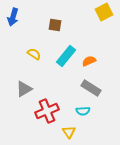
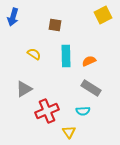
yellow square: moved 1 px left, 3 px down
cyan rectangle: rotated 40 degrees counterclockwise
